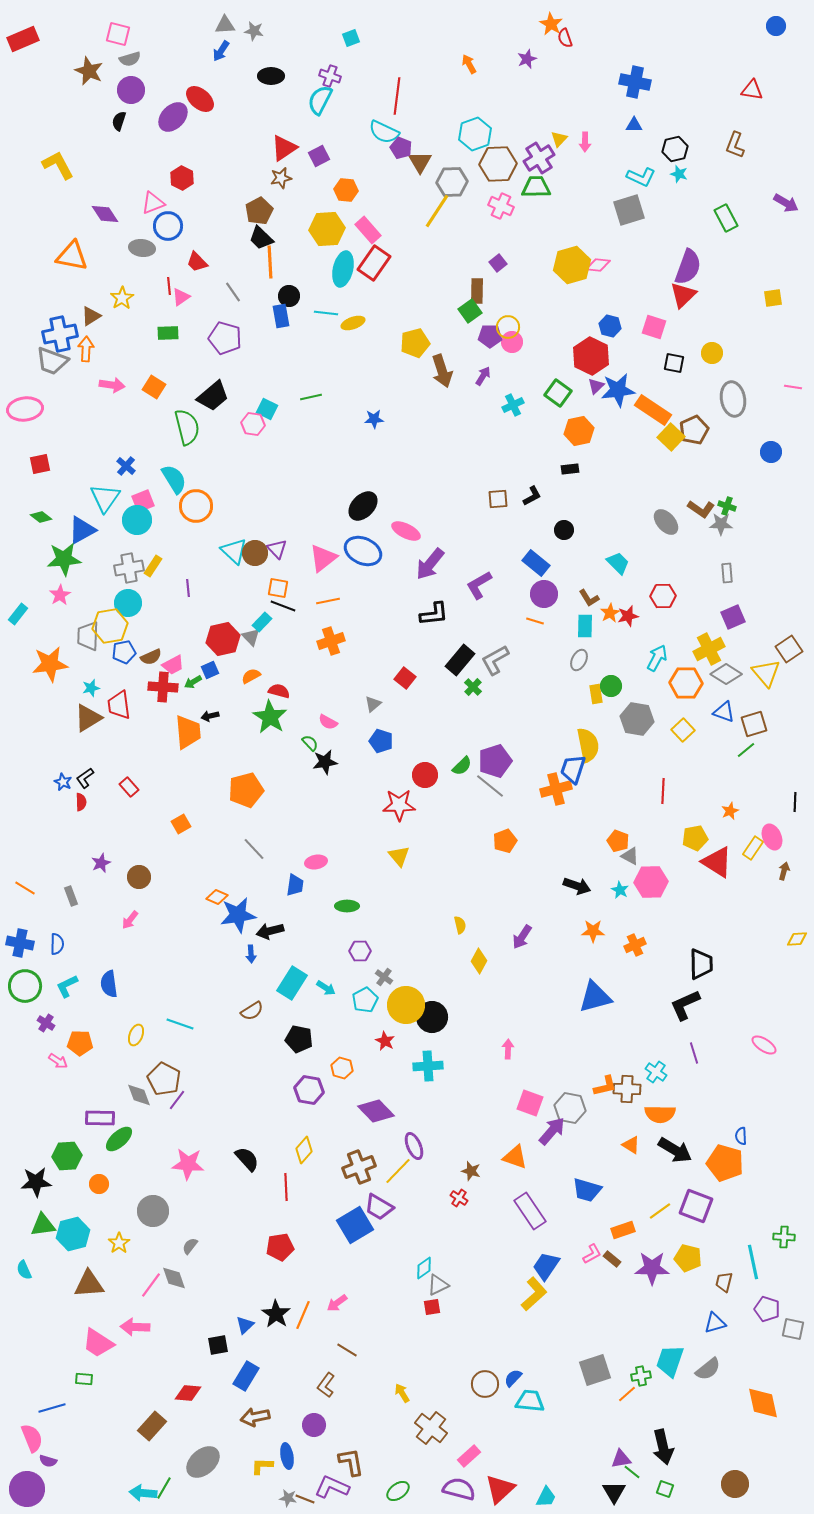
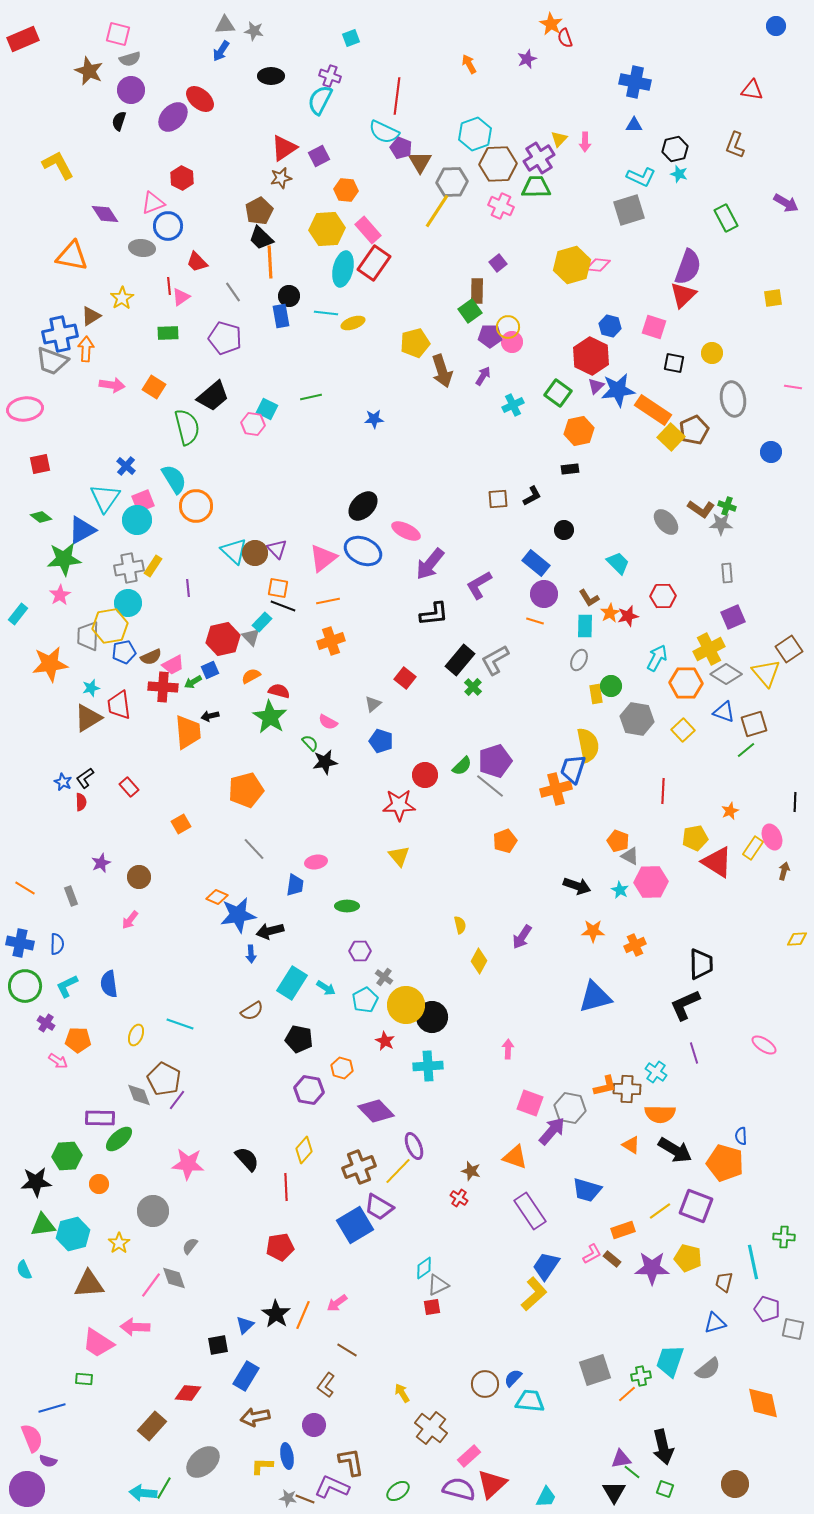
orange pentagon at (80, 1043): moved 2 px left, 3 px up
red triangle at (500, 1489): moved 8 px left, 5 px up
